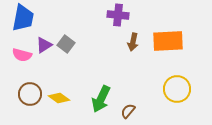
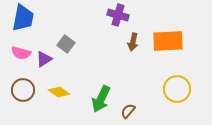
purple cross: rotated 10 degrees clockwise
purple triangle: moved 14 px down
pink semicircle: moved 1 px left, 2 px up
brown circle: moved 7 px left, 4 px up
yellow diamond: moved 6 px up
